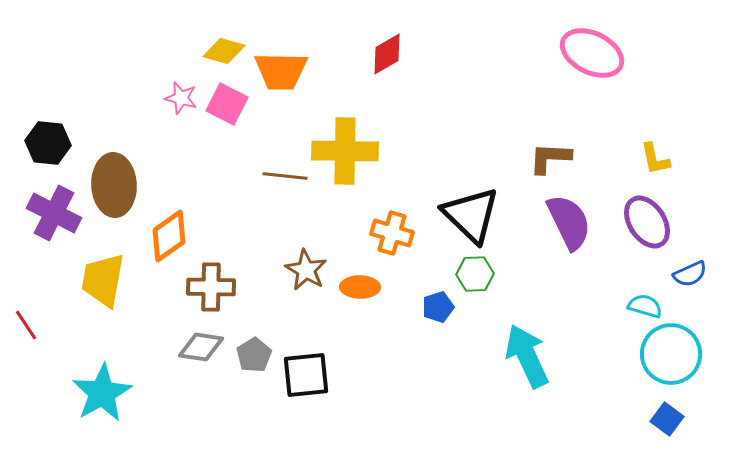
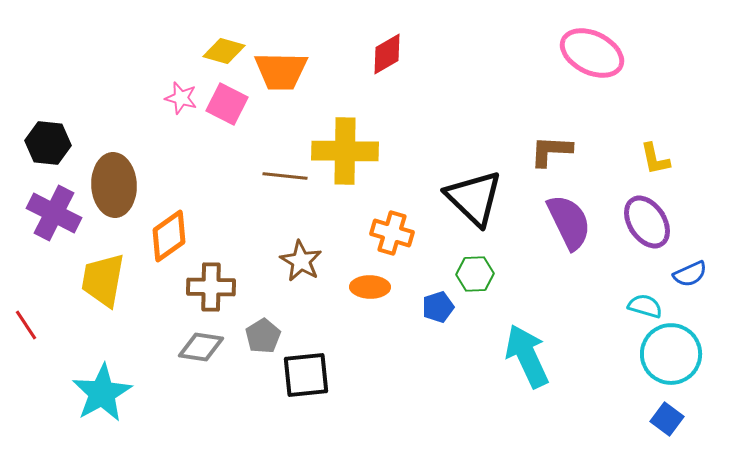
brown L-shape: moved 1 px right, 7 px up
black triangle: moved 3 px right, 17 px up
brown star: moved 5 px left, 9 px up
orange ellipse: moved 10 px right
gray pentagon: moved 9 px right, 19 px up
